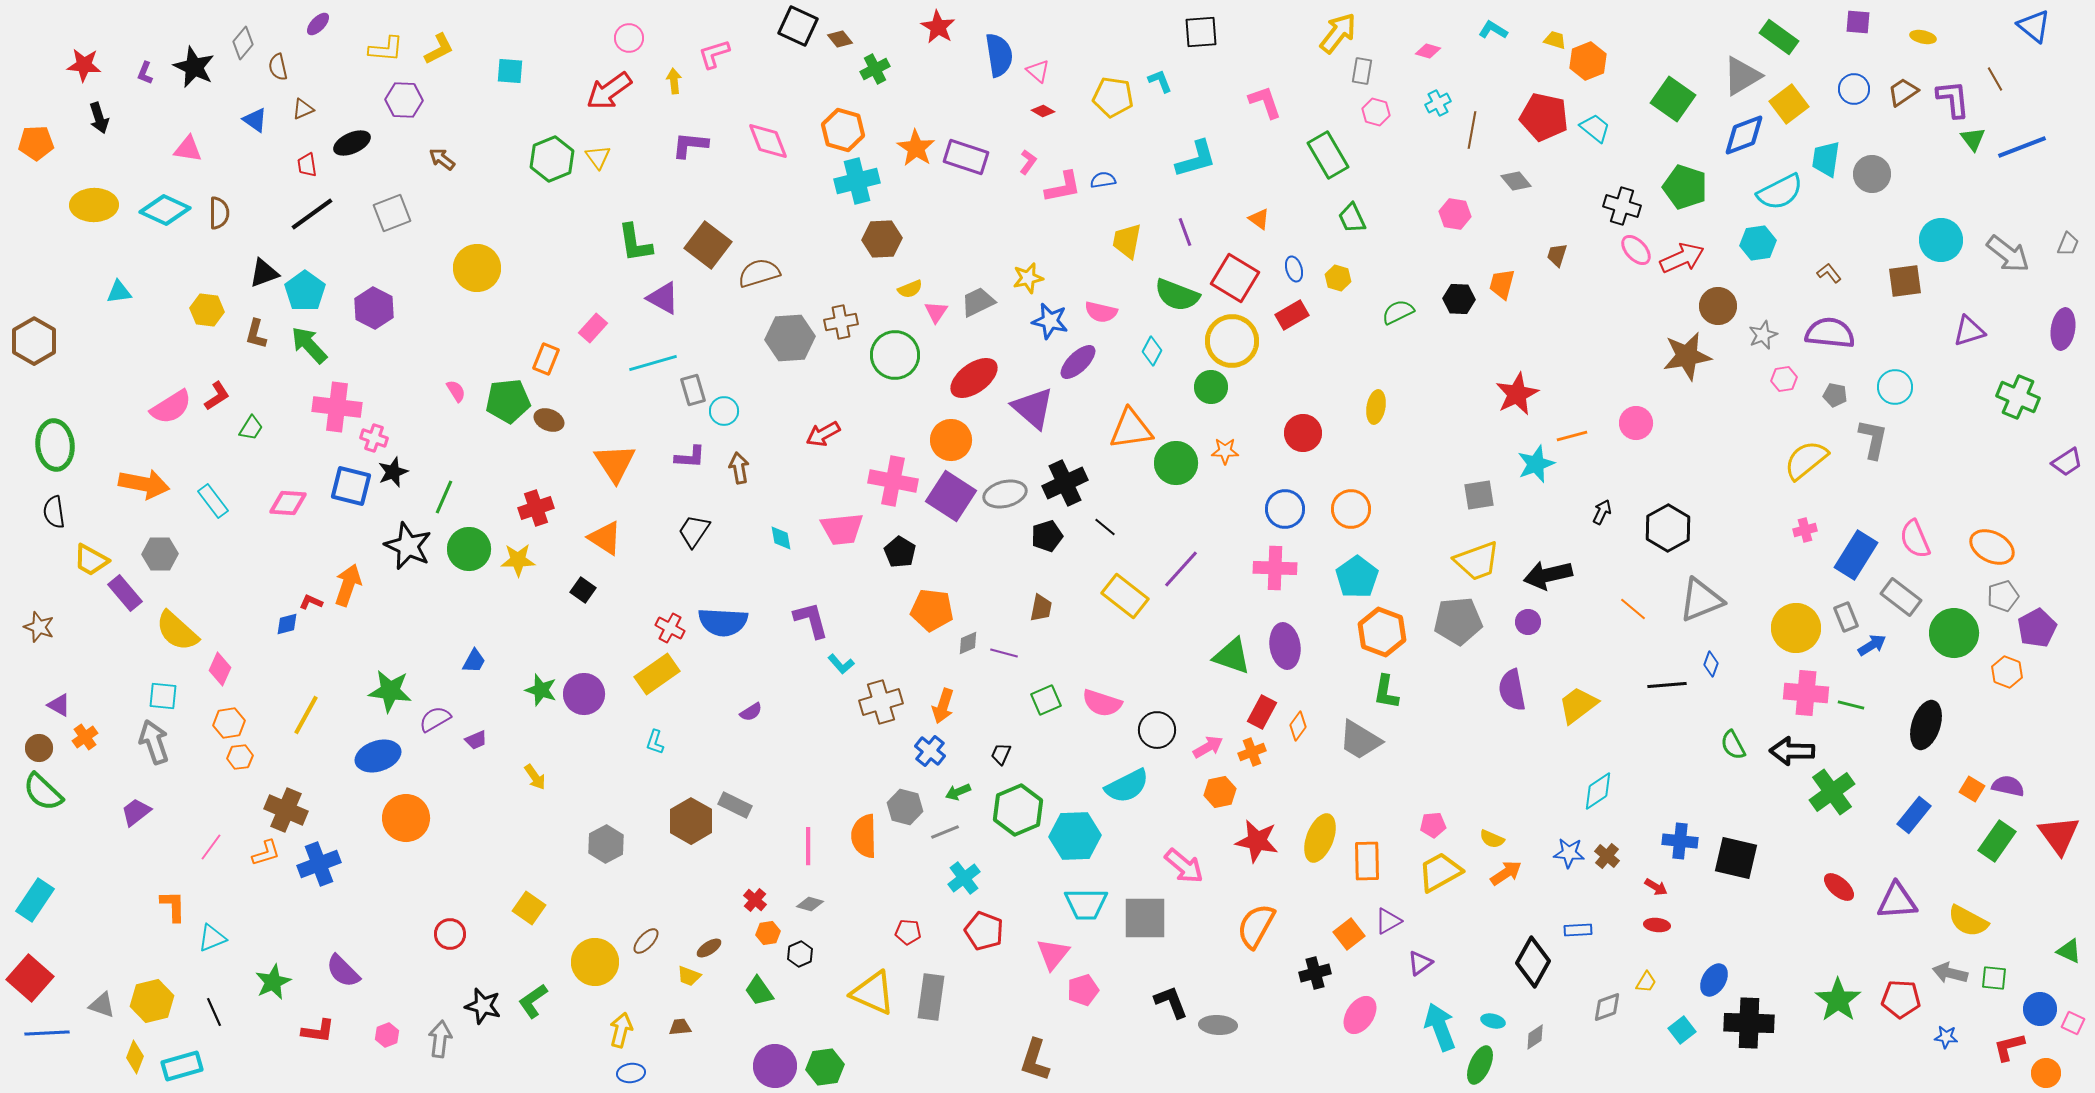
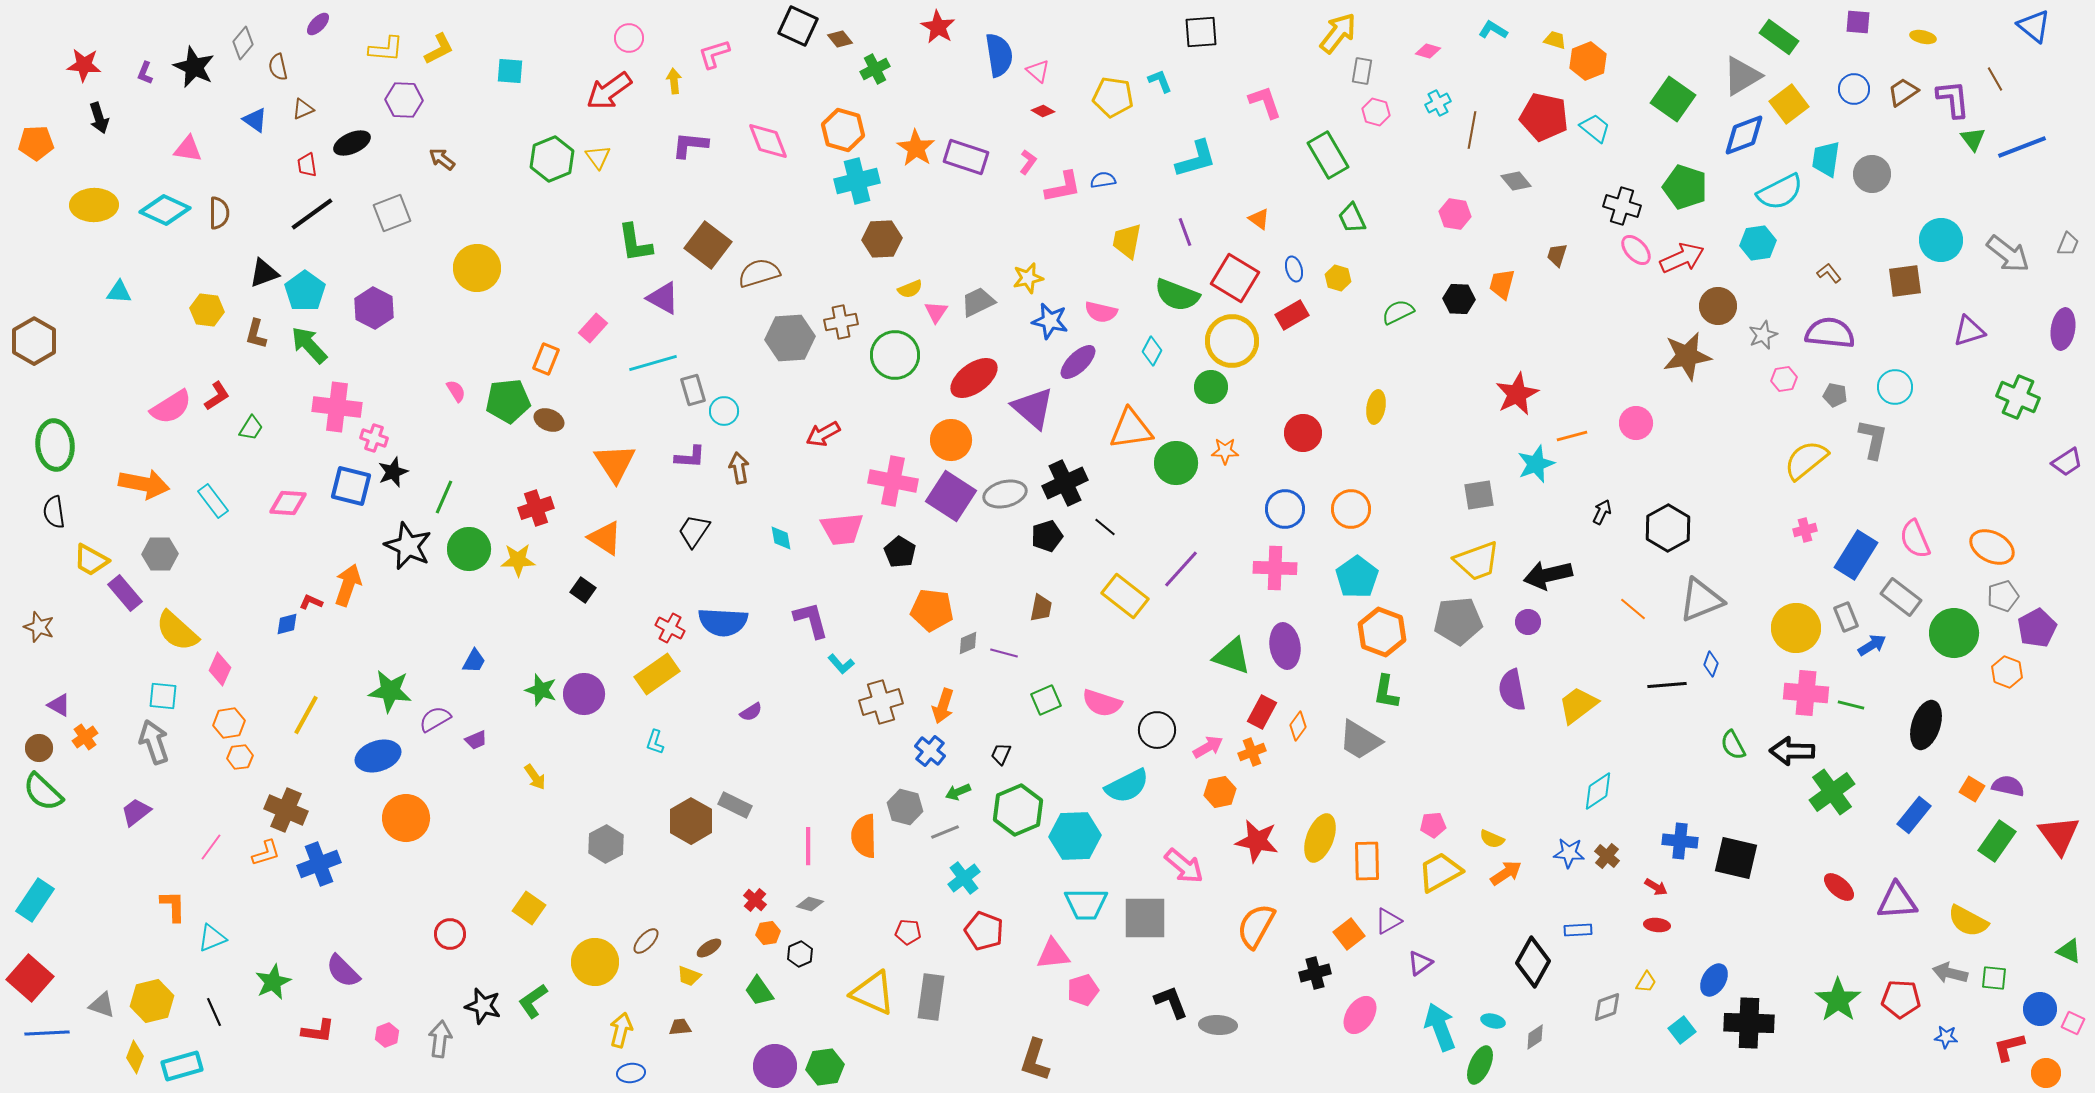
cyan triangle at (119, 292): rotated 12 degrees clockwise
pink triangle at (1053, 954): rotated 45 degrees clockwise
